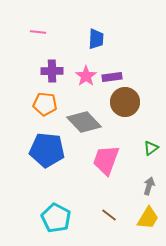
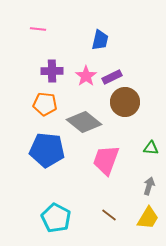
pink line: moved 3 px up
blue trapezoid: moved 4 px right, 1 px down; rotated 10 degrees clockwise
purple rectangle: rotated 18 degrees counterclockwise
gray diamond: rotated 8 degrees counterclockwise
green triangle: rotated 42 degrees clockwise
